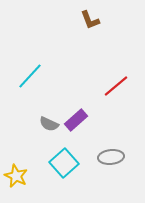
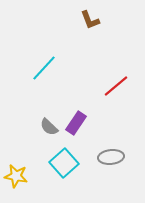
cyan line: moved 14 px right, 8 px up
purple rectangle: moved 3 px down; rotated 15 degrees counterclockwise
gray semicircle: moved 3 px down; rotated 18 degrees clockwise
yellow star: rotated 15 degrees counterclockwise
